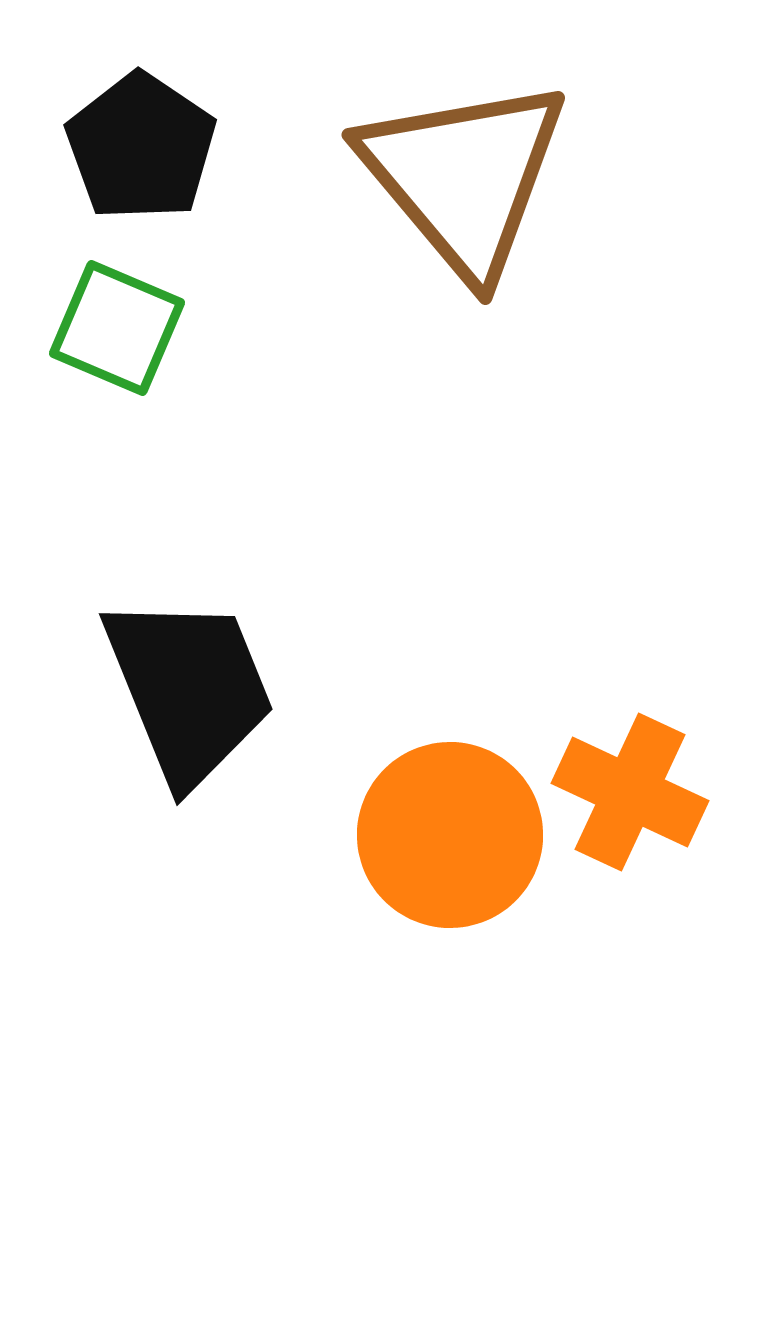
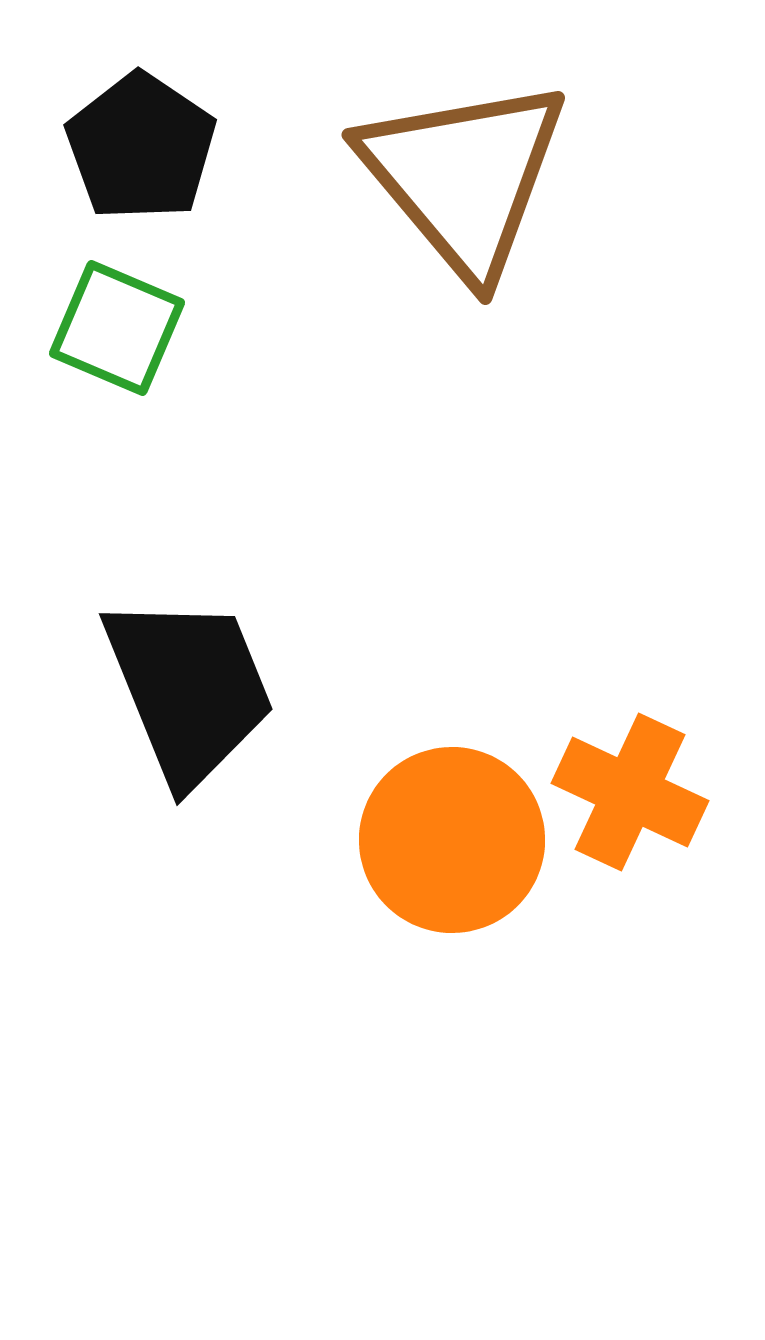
orange circle: moved 2 px right, 5 px down
